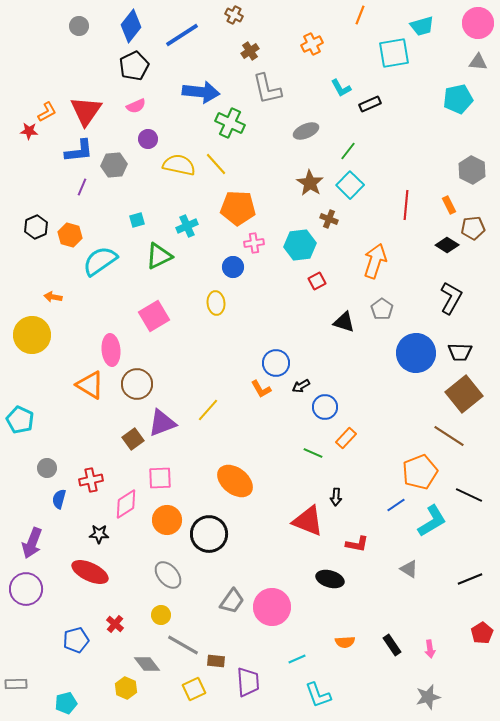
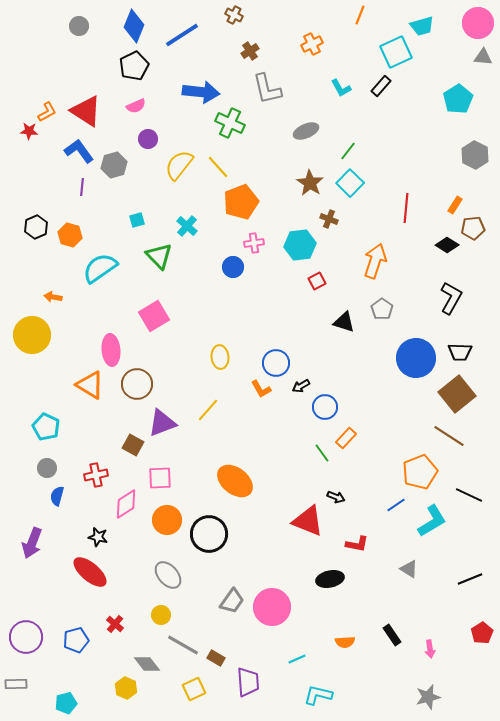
blue diamond at (131, 26): moved 3 px right; rotated 16 degrees counterclockwise
cyan square at (394, 53): moved 2 px right, 1 px up; rotated 16 degrees counterclockwise
gray triangle at (478, 62): moved 5 px right, 5 px up
cyan pentagon at (458, 99): rotated 20 degrees counterclockwise
black rectangle at (370, 104): moved 11 px right, 18 px up; rotated 25 degrees counterclockwise
red triangle at (86, 111): rotated 32 degrees counterclockwise
blue L-shape at (79, 151): rotated 120 degrees counterclockwise
yellow line at (216, 164): moved 2 px right, 3 px down
gray hexagon at (114, 165): rotated 10 degrees counterclockwise
yellow semicircle at (179, 165): rotated 64 degrees counterclockwise
gray hexagon at (472, 170): moved 3 px right, 15 px up
cyan square at (350, 185): moved 2 px up
purple line at (82, 187): rotated 18 degrees counterclockwise
red line at (406, 205): moved 3 px down
orange rectangle at (449, 205): moved 6 px right; rotated 60 degrees clockwise
orange pentagon at (238, 208): moved 3 px right, 6 px up; rotated 24 degrees counterclockwise
cyan cross at (187, 226): rotated 25 degrees counterclockwise
green triangle at (159, 256): rotated 48 degrees counterclockwise
cyan semicircle at (100, 261): moved 7 px down
yellow ellipse at (216, 303): moved 4 px right, 54 px down
blue circle at (416, 353): moved 5 px down
brown square at (464, 394): moved 7 px left
cyan pentagon at (20, 420): moved 26 px right, 7 px down
brown square at (133, 439): moved 6 px down; rotated 25 degrees counterclockwise
green line at (313, 453): moved 9 px right; rotated 30 degrees clockwise
red cross at (91, 480): moved 5 px right, 5 px up
black arrow at (336, 497): rotated 72 degrees counterclockwise
blue semicircle at (59, 499): moved 2 px left, 3 px up
black star at (99, 534): moved 1 px left, 3 px down; rotated 12 degrees clockwise
red ellipse at (90, 572): rotated 15 degrees clockwise
black ellipse at (330, 579): rotated 28 degrees counterclockwise
purple circle at (26, 589): moved 48 px down
black rectangle at (392, 645): moved 10 px up
brown rectangle at (216, 661): moved 3 px up; rotated 24 degrees clockwise
cyan L-shape at (318, 695): rotated 124 degrees clockwise
